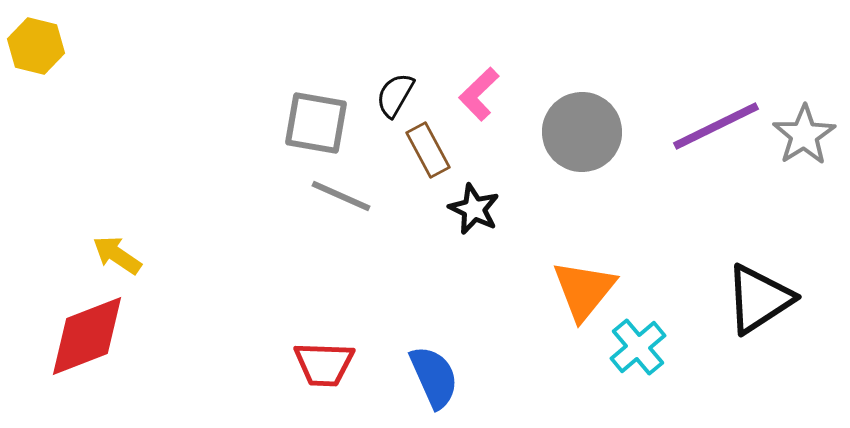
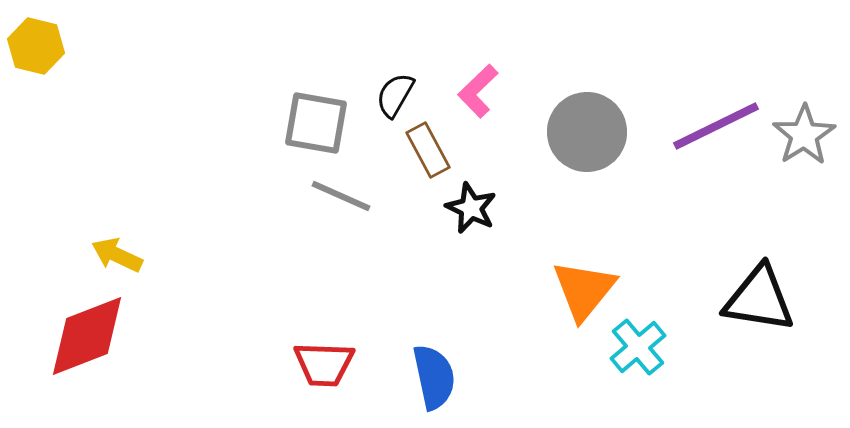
pink L-shape: moved 1 px left, 3 px up
gray circle: moved 5 px right
black star: moved 3 px left, 1 px up
yellow arrow: rotated 9 degrees counterclockwise
black triangle: rotated 42 degrees clockwise
blue semicircle: rotated 12 degrees clockwise
